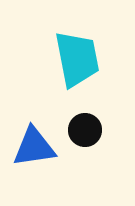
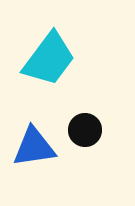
cyan trapezoid: moved 28 px left; rotated 48 degrees clockwise
